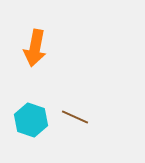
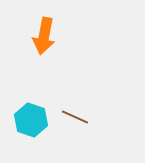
orange arrow: moved 9 px right, 12 px up
